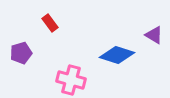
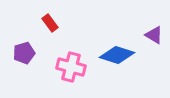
purple pentagon: moved 3 px right
pink cross: moved 13 px up
